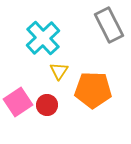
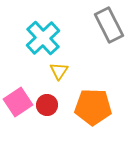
orange pentagon: moved 17 px down
